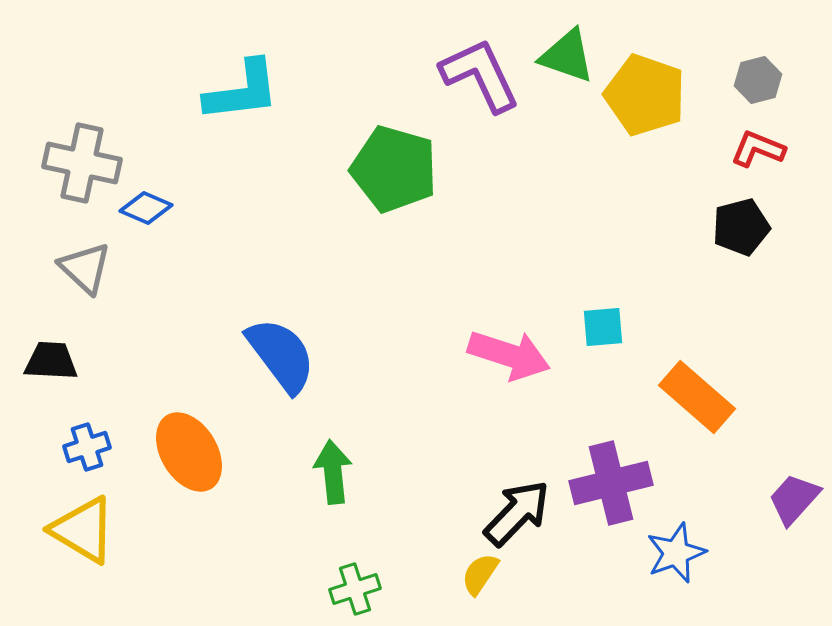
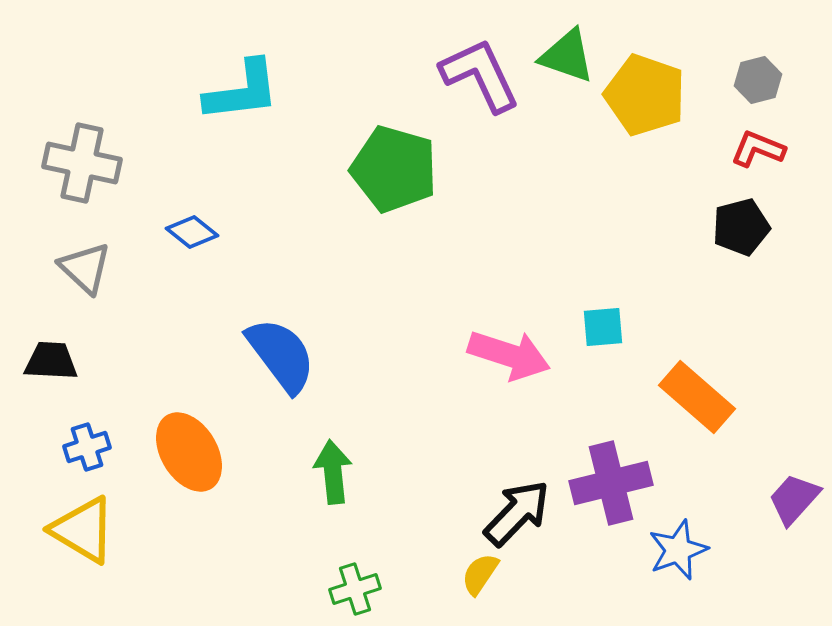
blue diamond: moved 46 px right, 24 px down; rotated 15 degrees clockwise
blue star: moved 2 px right, 3 px up
